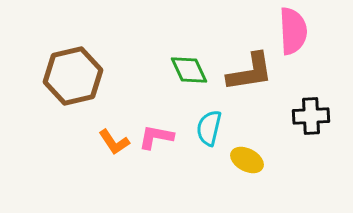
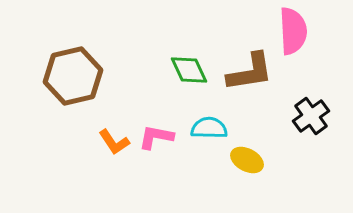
black cross: rotated 33 degrees counterclockwise
cyan semicircle: rotated 78 degrees clockwise
